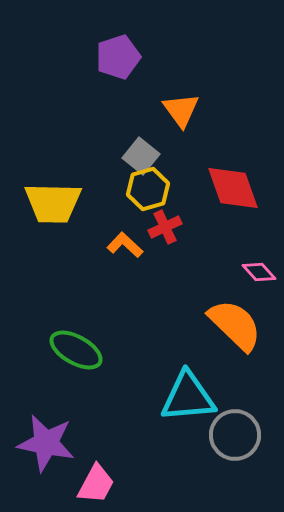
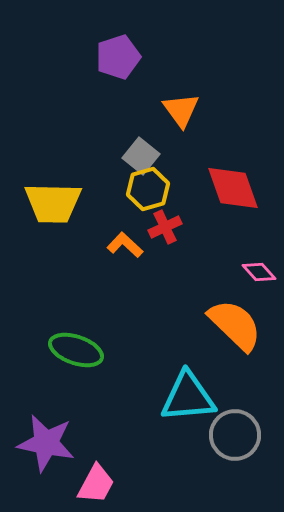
green ellipse: rotated 10 degrees counterclockwise
